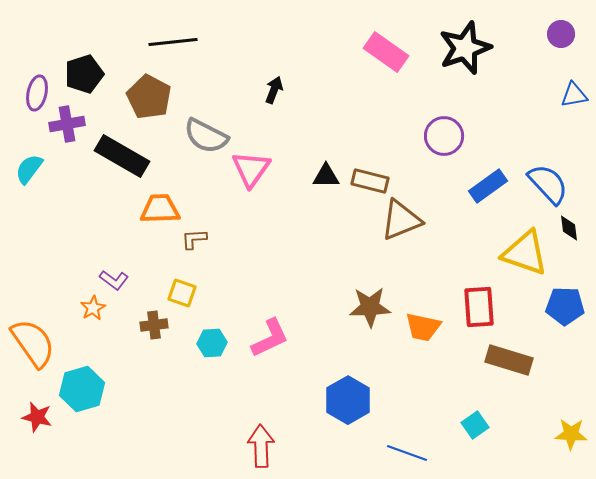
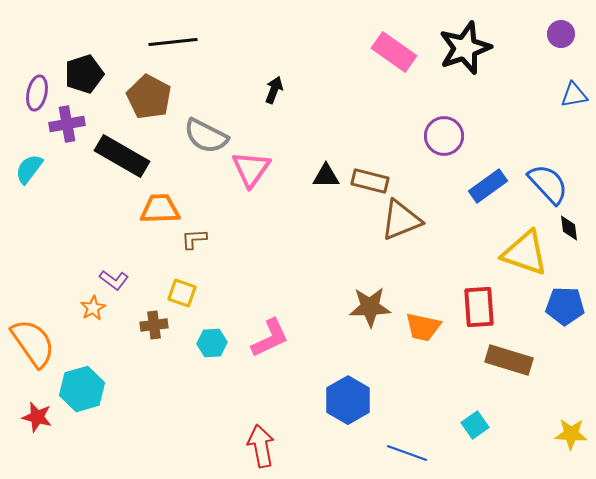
pink rectangle at (386, 52): moved 8 px right
red arrow at (261, 446): rotated 9 degrees counterclockwise
